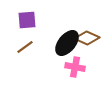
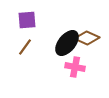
brown line: rotated 18 degrees counterclockwise
